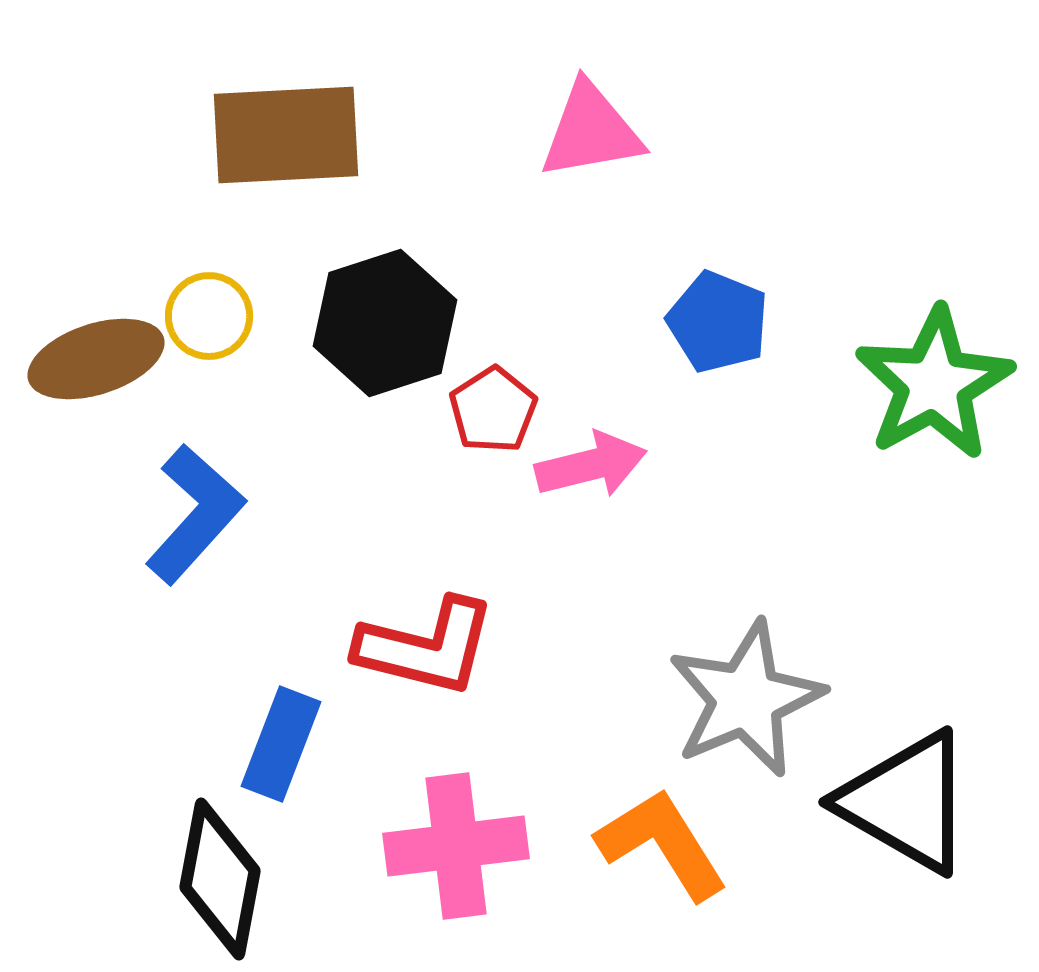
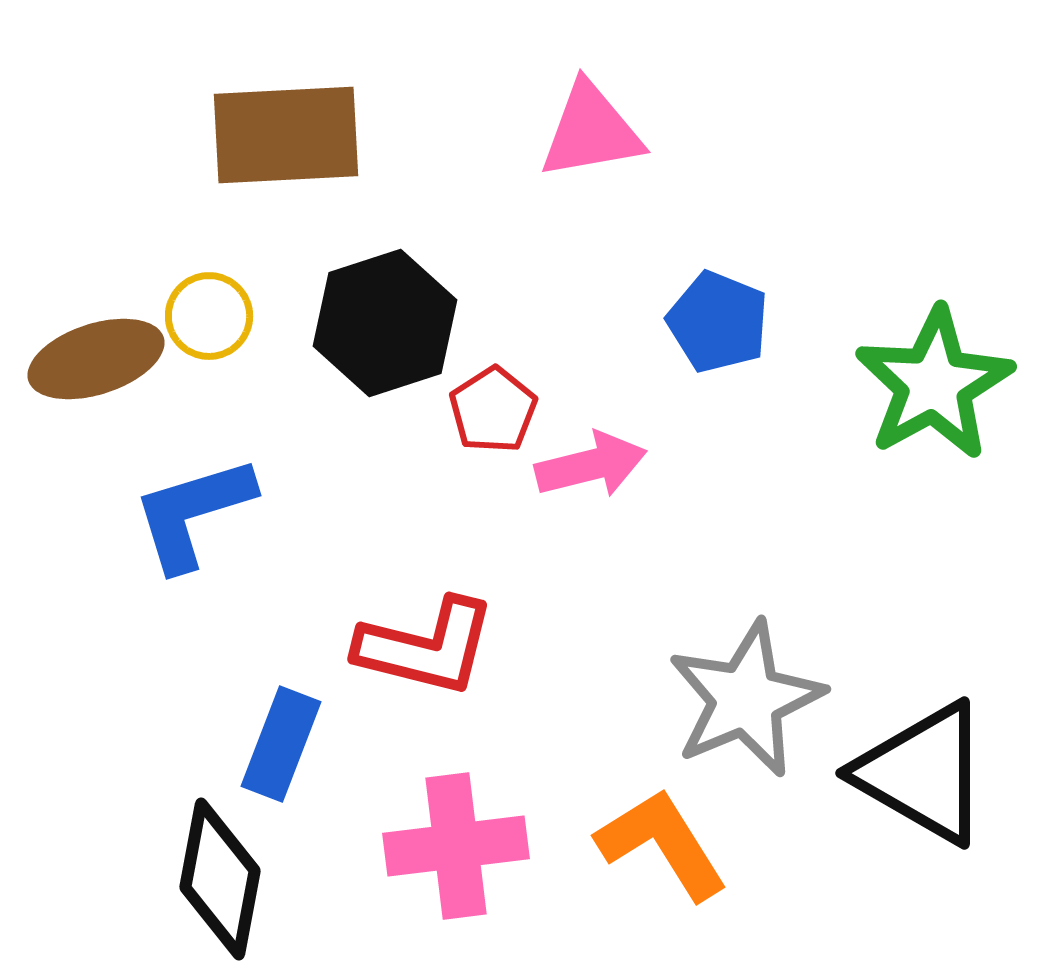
blue L-shape: moved 2 px left, 1 px up; rotated 149 degrees counterclockwise
black triangle: moved 17 px right, 29 px up
